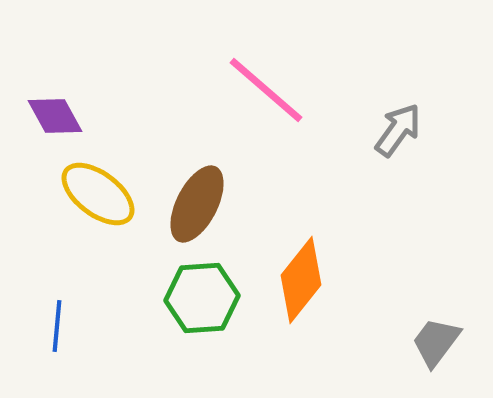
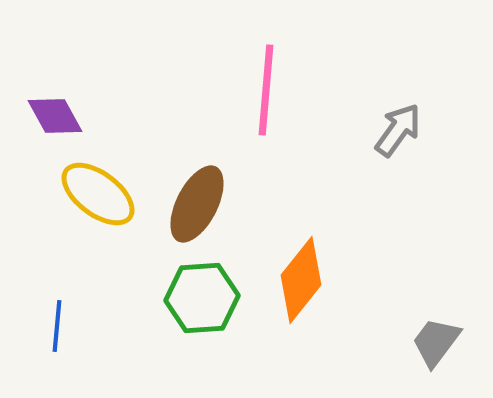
pink line: rotated 54 degrees clockwise
